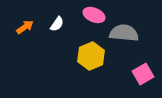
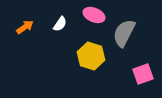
white semicircle: moved 3 px right
gray semicircle: rotated 68 degrees counterclockwise
yellow hexagon: rotated 20 degrees counterclockwise
pink square: rotated 10 degrees clockwise
